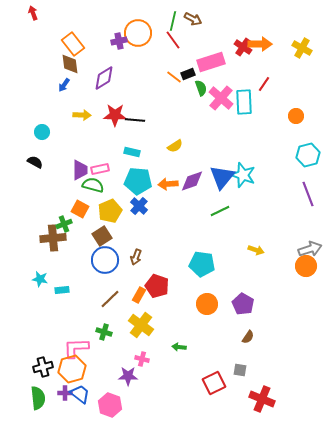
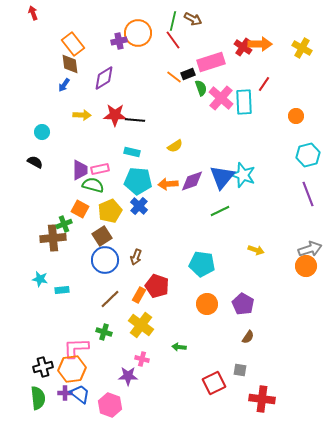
orange hexagon at (72, 369): rotated 8 degrees clockwise
red cross at (262, 399): rotated 15 degrees counterclockwise
